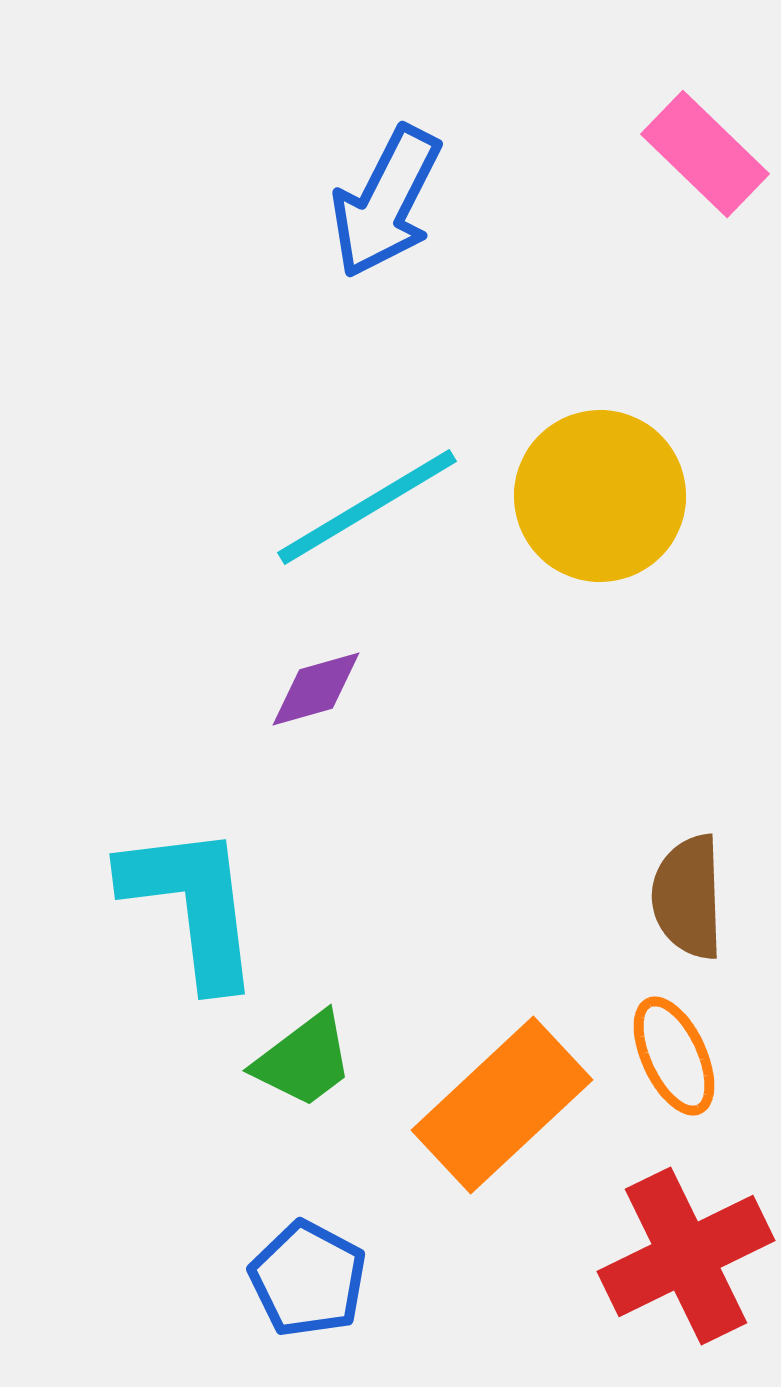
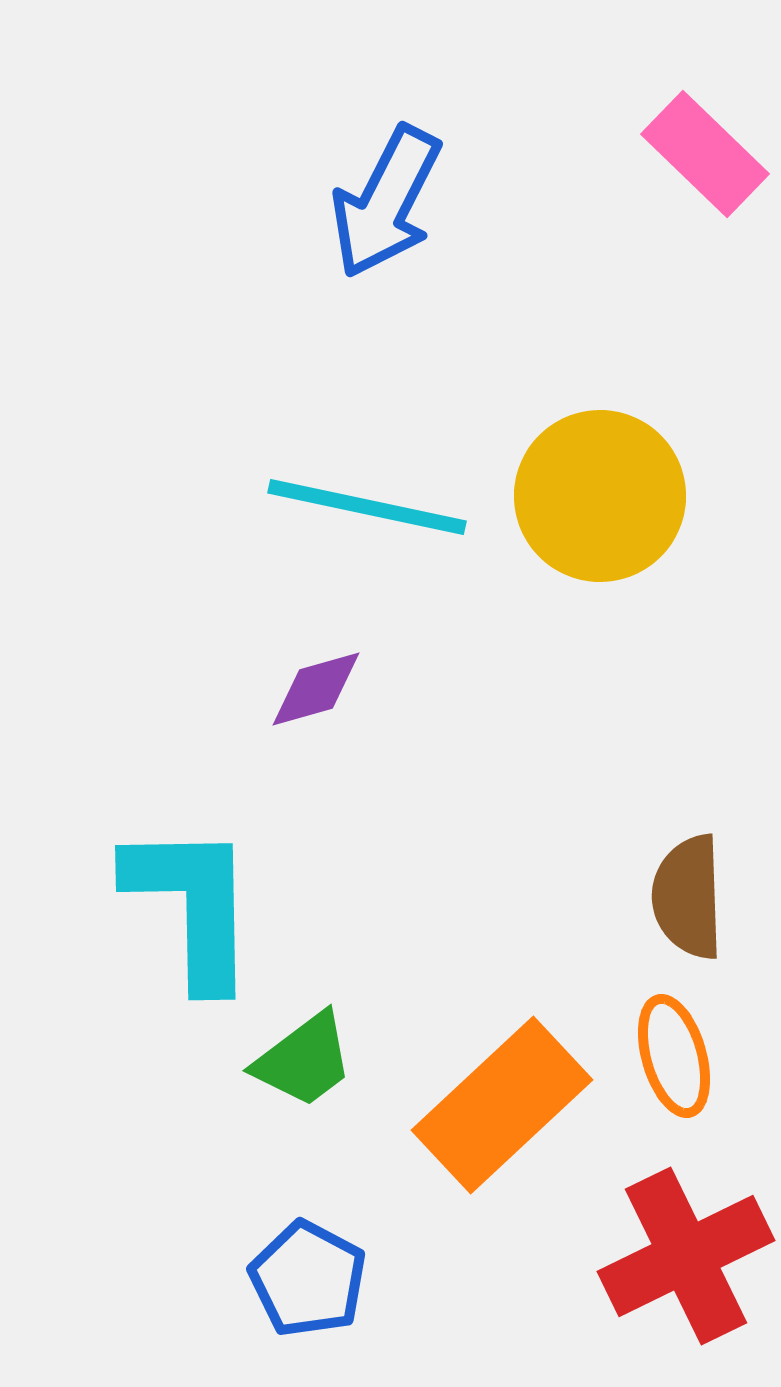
cyan line: rotated 43 degrees clockwise
cyan L-shape: rotated 6 degrees clockwise
orange ellipse: rotated 9 degrees clockwise
